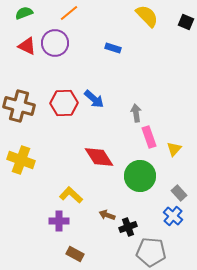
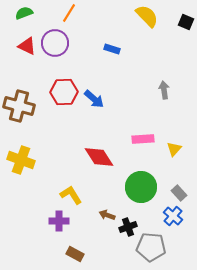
orange line: rotated 18 degrees counterclockwise
blue rectangle: moved 1 px left, 1 px down
red hexagon: moved 11 px up
gray arrow: moved 28 px right, 23 px up
pink rectangle: moved 6 px left, 2 px down; rotated 75 degrees counterclockwise
green circle: moved 1 px right, 11 px down
yellow L-shape: rotated 15 degrees clockwise
gray pentagon: moved 5 px up
